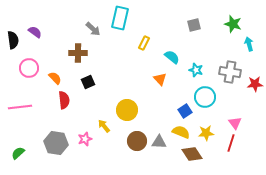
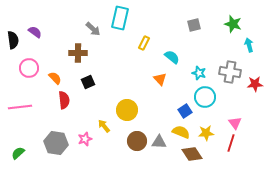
cyan arrow: moved 1 px down
cyan star: moved 3 px right, 3 px down
